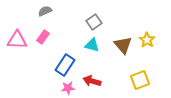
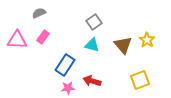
gray semicircle: moved 6 px left, 2 px down
